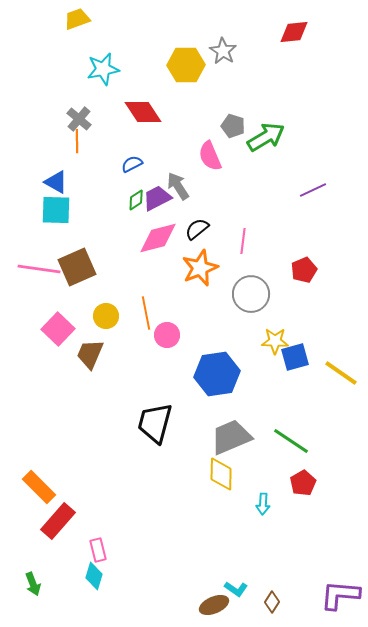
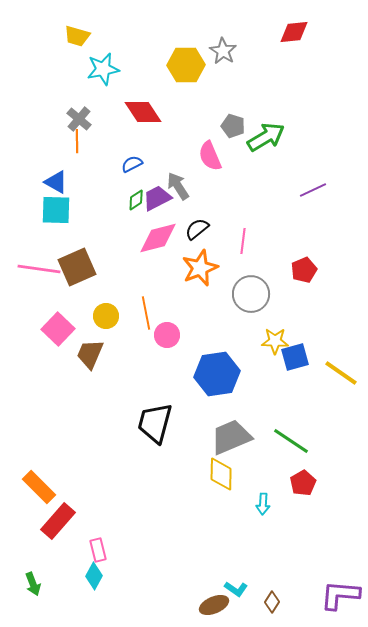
yellow trapezoid at (77, 19): moved 17 px down; rotated 144 degrees counterclockwise
cyan diamond at (94, 576): rotated 12 degrees clockwise
